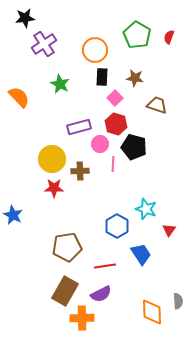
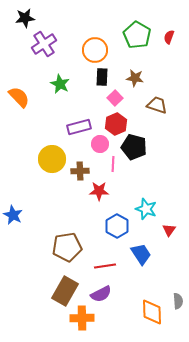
red hexagon: rotated 20 degrees clockwise
red star: moved 45 px right, 3 px down
